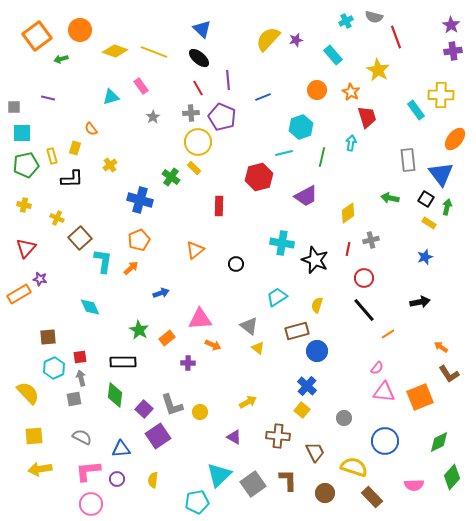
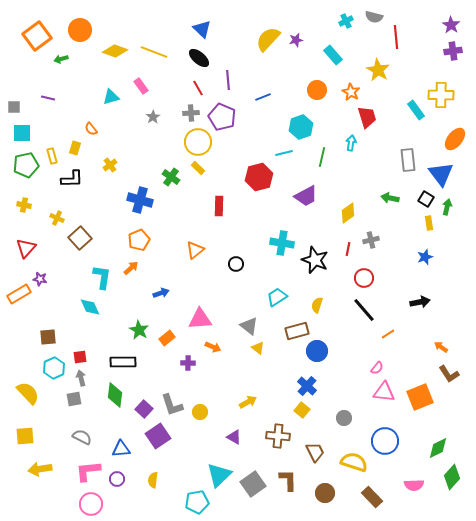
red line at (396, 37): rotated 15 degrees clockwise
yellow rectangle at (194, 168): moved 4 px right
yellow rectangle at (429, 223): rotated 48 degrees clockwise
cyan L-shape at (103, 261): moved 1 px left, 16 px down
orange arrow at (213, 345): moved 2 px down
yellow square at (34, 436): moved 9 px left
green diamond at (439, 442): moved 1 px left, 6 px down
yellow semicircle at (354, 467): moved 5 px up
